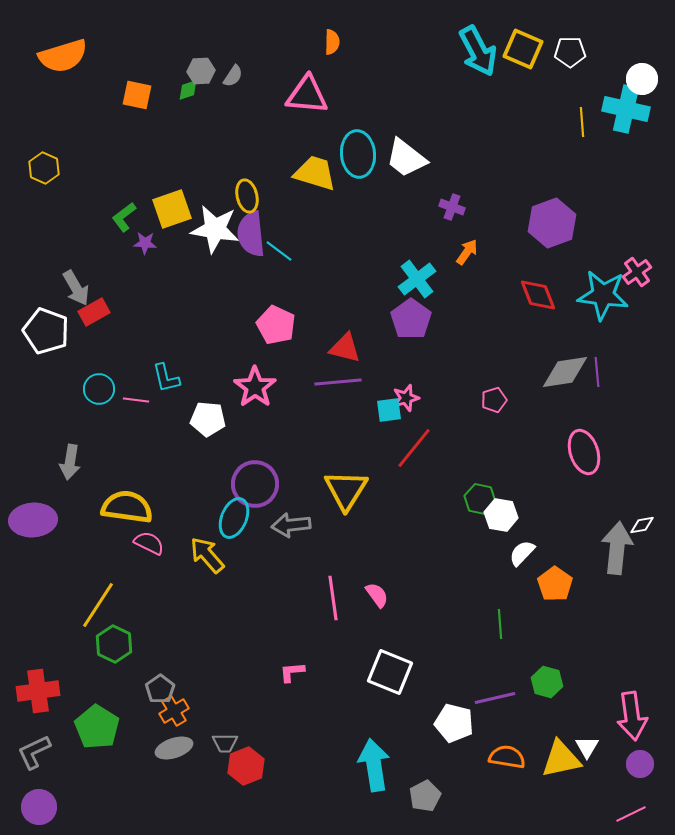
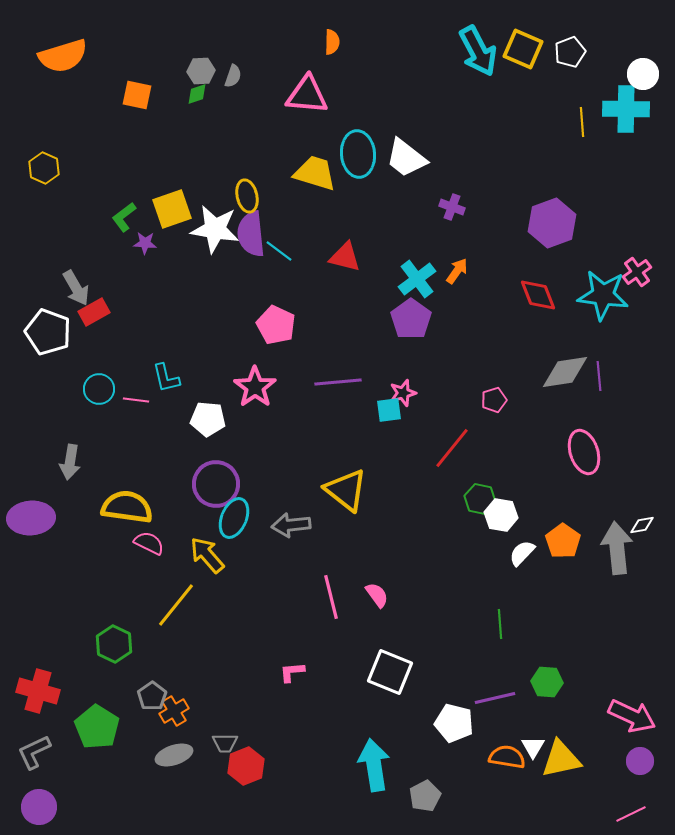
white pentagon at (570, 52): rotated 20 degrees counterclockwise
gray semicircle at (233, 76): rotated 15 degrees counterclockwise
white circle at (642, 79): moved 1 px right, 5 px up
green diamond at (188, 90): moved 9 px right, 4 px down
cyan cross at (626, 109): rotated 12 degrees counterclockwise
orange arrow at (467, 252): moved 10 px left, 19 px down
white pentagon at (46, 331): moved 2 px right, 1 px down
red triangle at (345, 348): moved 91 px up
purple line at (597, 372): moved 2 px right, 4 px down
pink star at (406, 398): moved 3 px left, 5 px up
red line at (414, 448): moved 38 px right
purple circle at (255, 484): moved 39 px left
yellow triangle at (346, 490): rotated 24 degrees counterclockwise
purple ellipse at (33, 520): moved 2 px left, 2 px up
gray arrow at (617, 548): rotated 12 degrees counterclockwise
orange pentagon at (555, 584): moved 8 px right, 43 px up
pink line at (333, 598): moved 2 px left, 1 px up; rotated 6 degrees counterclockwise
yellow line at (98, 605): moved 78 px right; rotated 6 degrees clockwise
green hexagon at (547, 682): rotated 12 degrees counterclockwise
gray pentagon at (160, 689): moved 8 px left, 7 px down
red cross at (38, 691): rotated 24 degrees clockwise
pink arrow at (632, 716): rotated 57 degrees counterclockwise
white triangle at (587, 747): moved 54 px left
gray ellipse at (174, 748): moved 7 px down
purple circle at (640, 764): moved 3 px up
